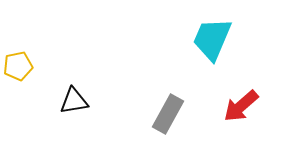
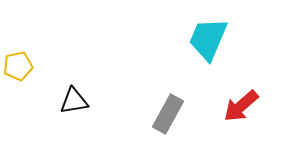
cyan trapezoid: moved 4 px left
